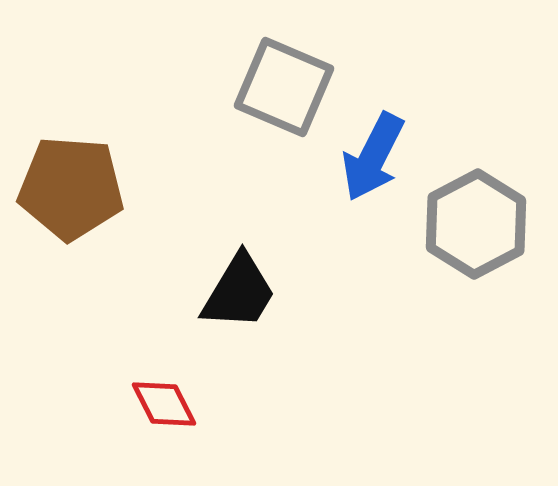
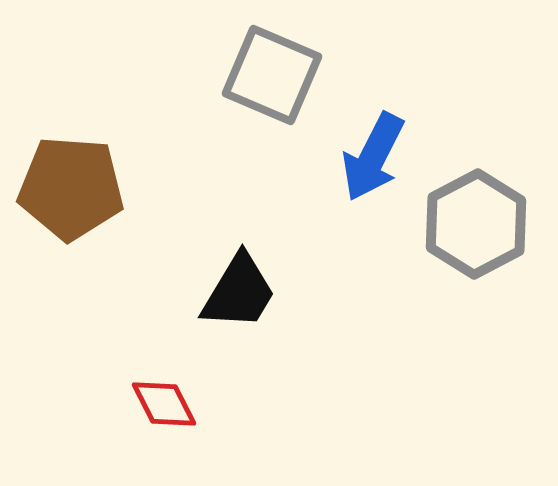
gray square: moved 12 px left, 12 px up
